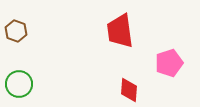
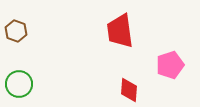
pink pentagon: moved 1 px right, 2 px down
